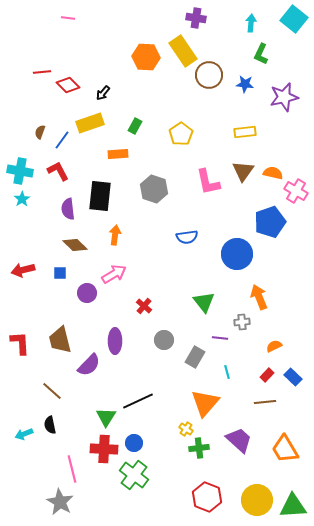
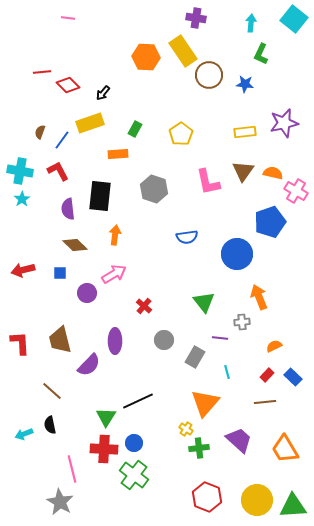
purple star at (284, 97): moved 26 px down
green rectangle at (135, 126): moved 3 px down
